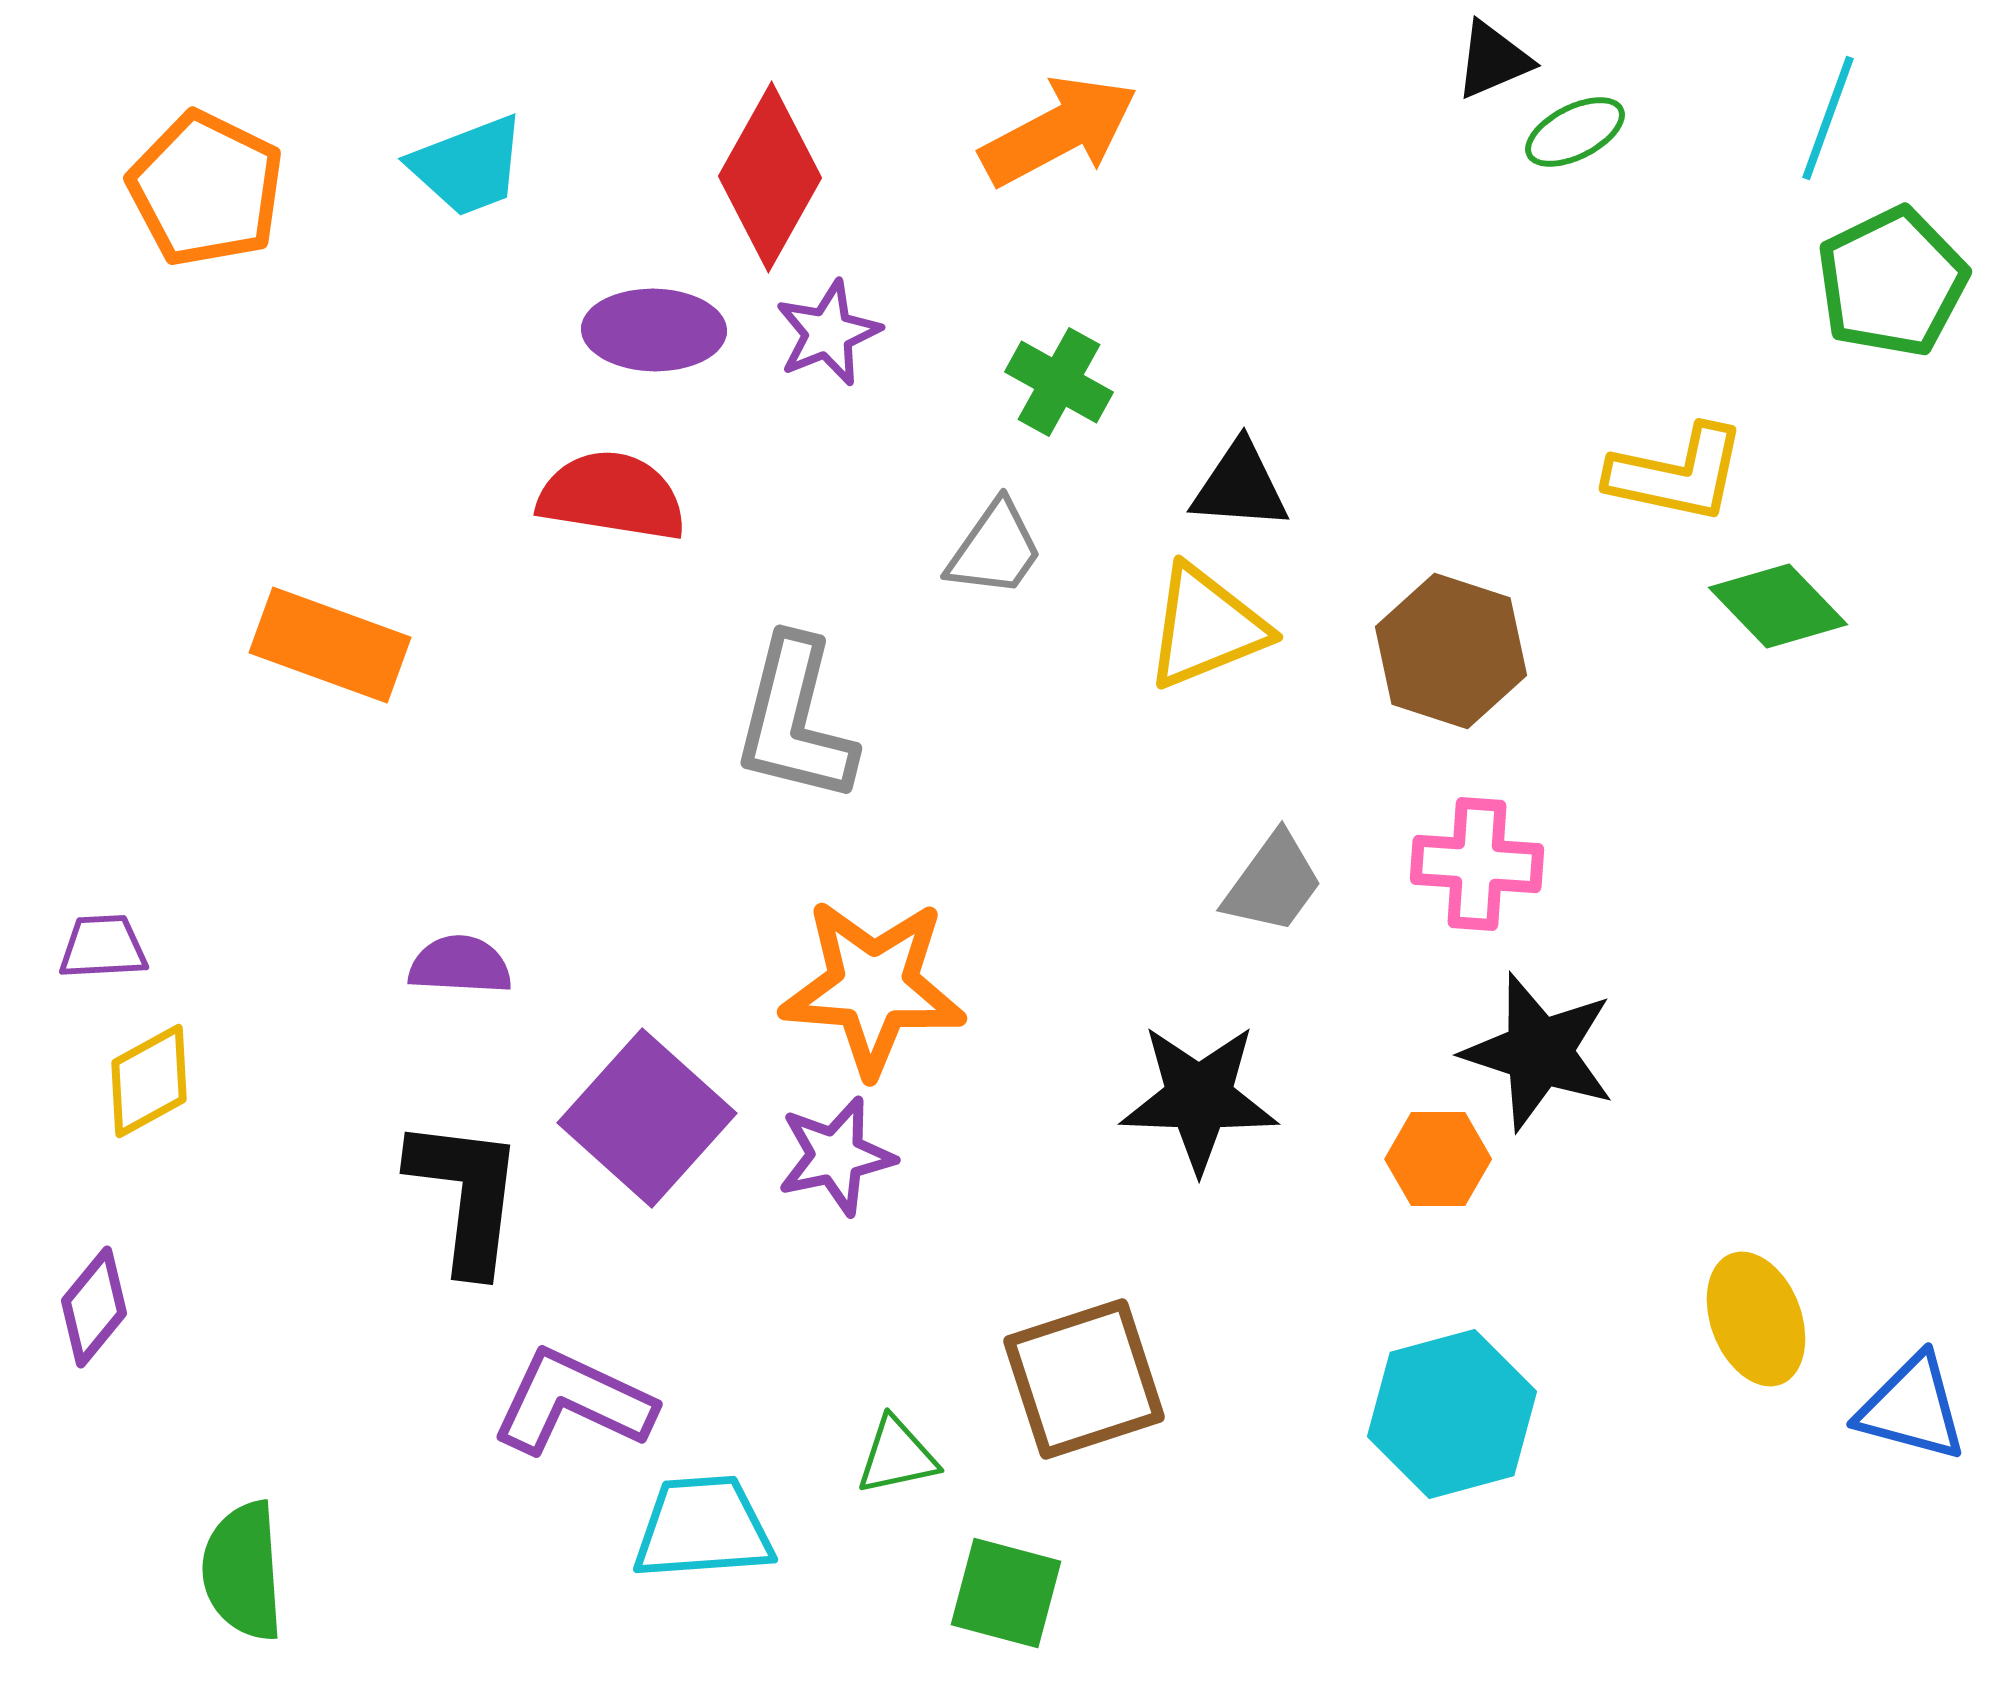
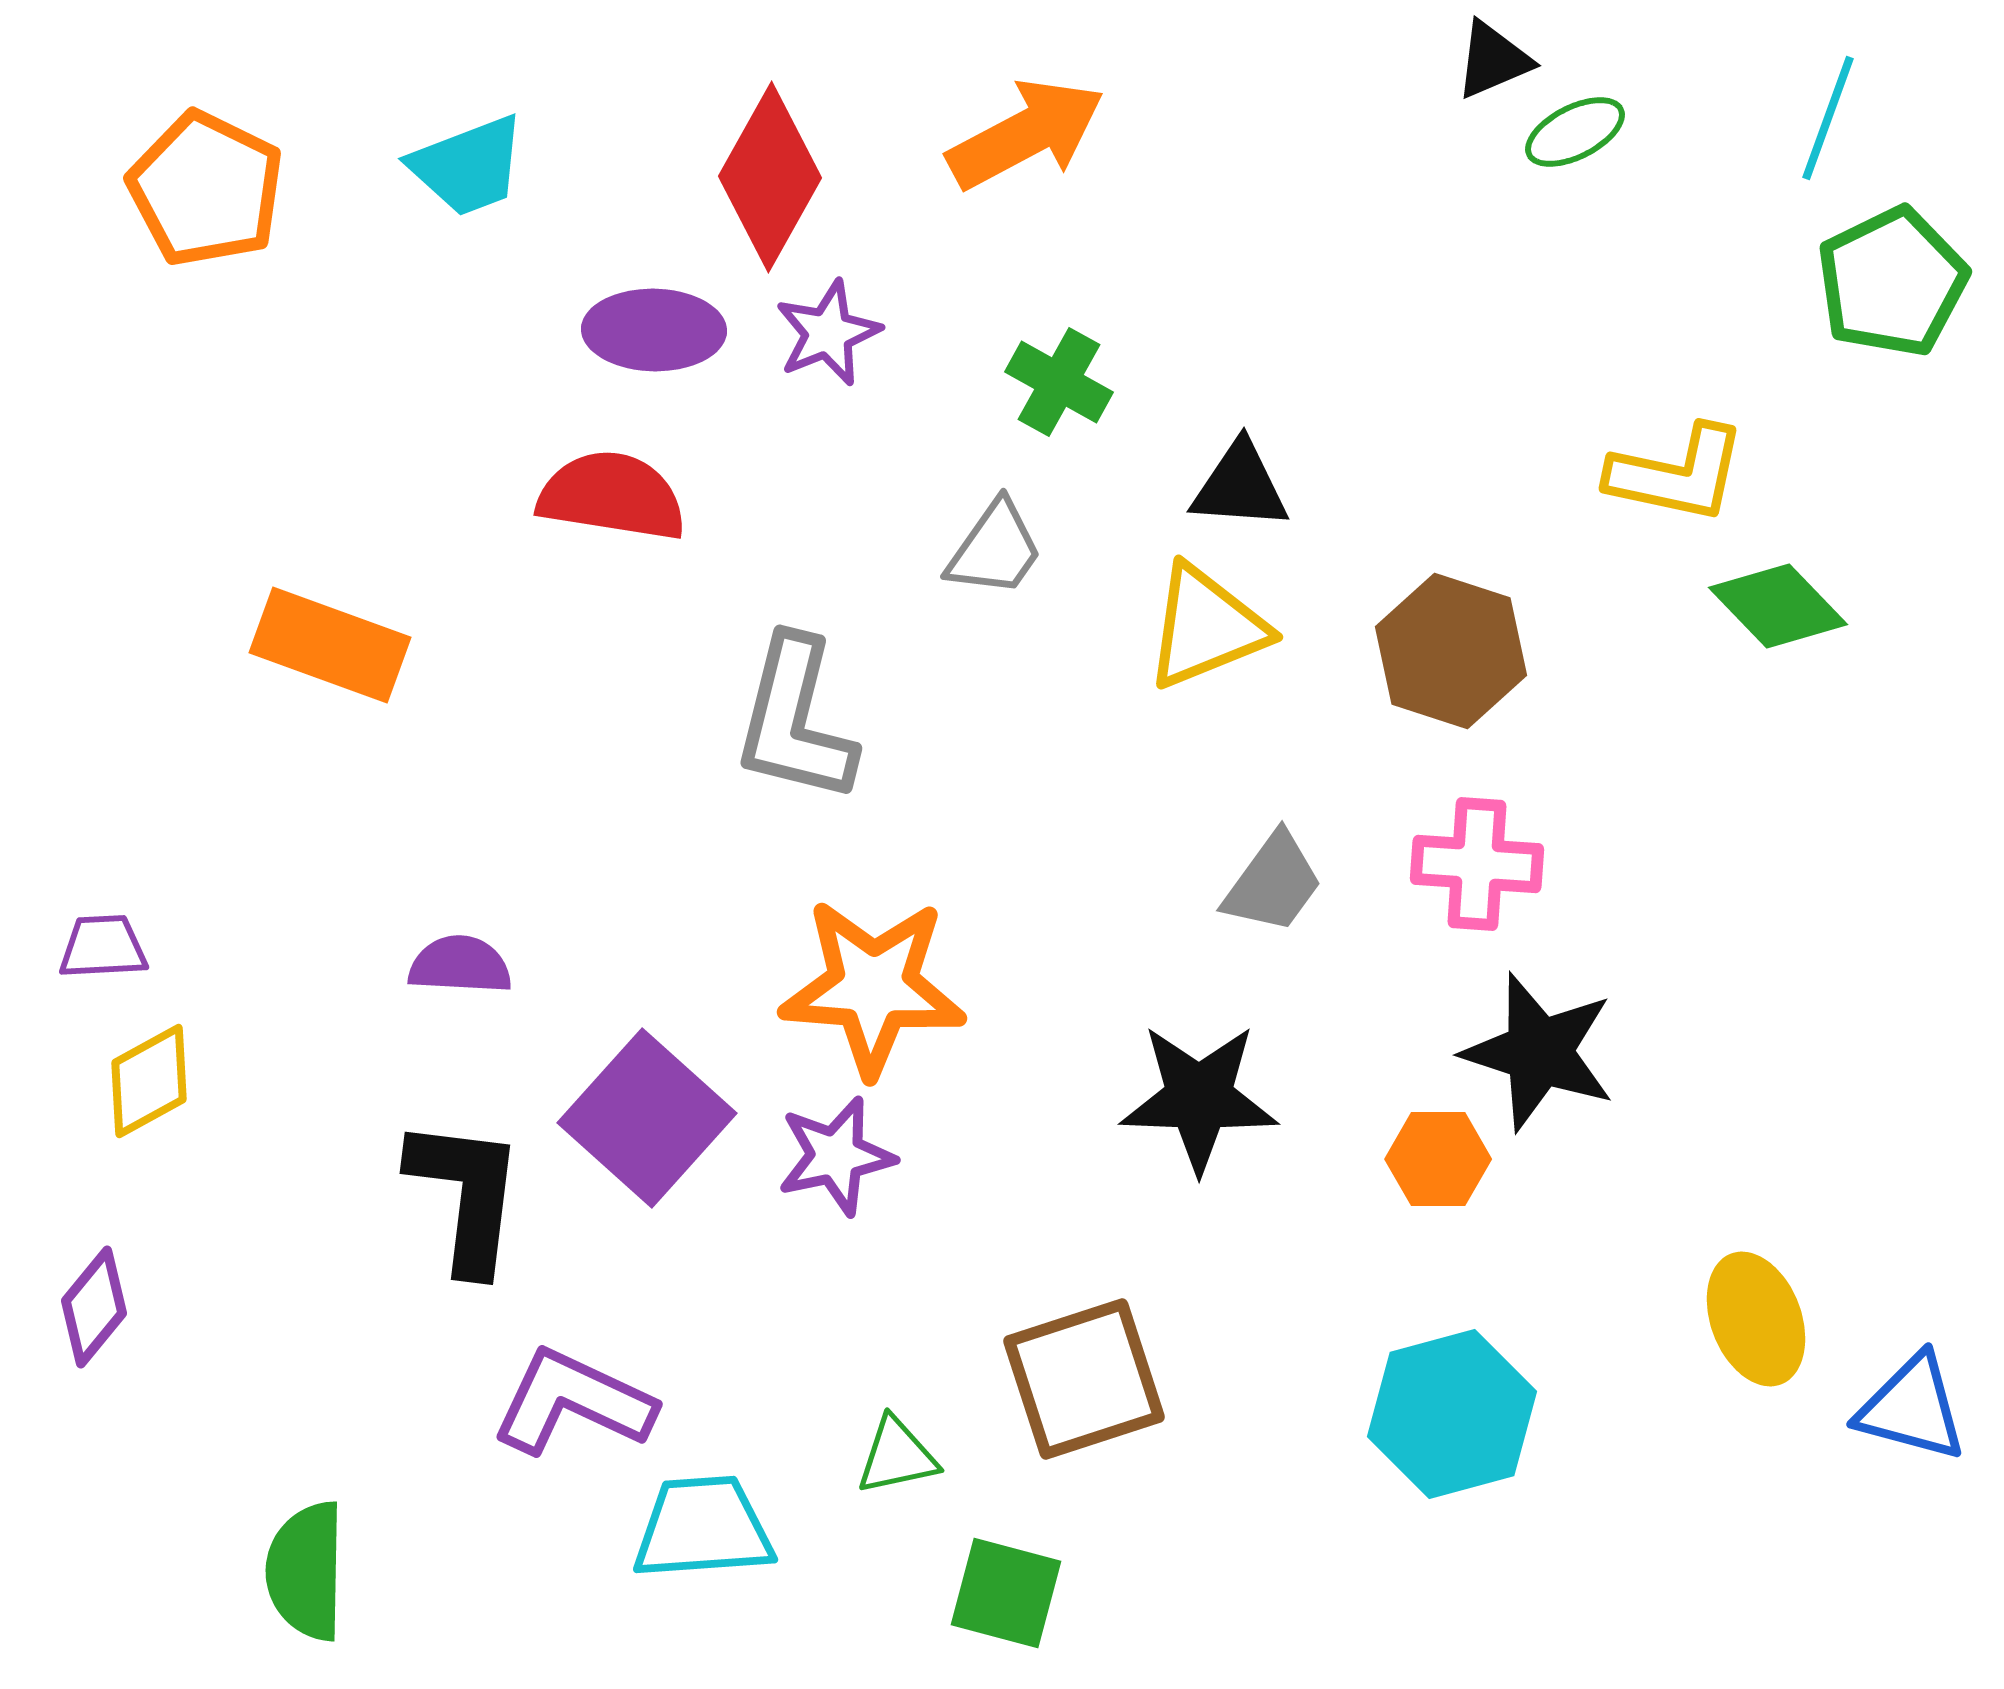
orange arrow at (1059, 131): moved 33 px left, 3 px down
green semicircle at (243, 1571): moved 63 px right; rotated 5 degrees clockwise
